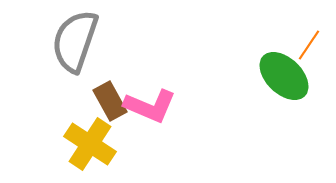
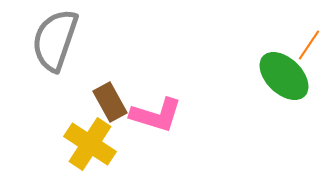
gray semicircle: moved 20 px left, 1 px up
brown rectangle: moved 1 px down
pink L-shape: moved 6 px right, 9 px down; rotated 6 degrees counterclockwise
